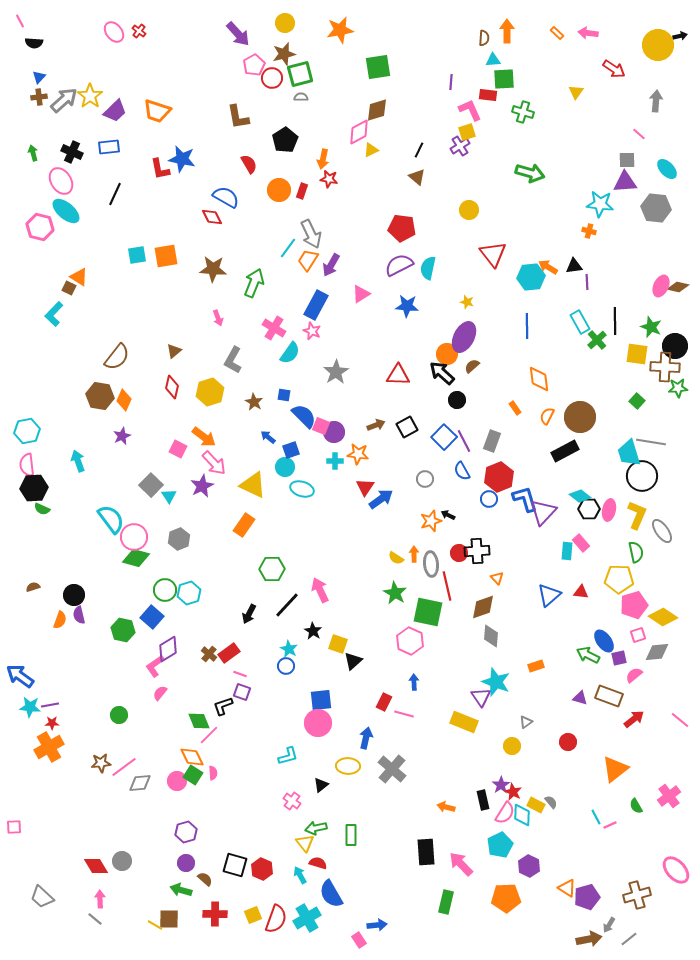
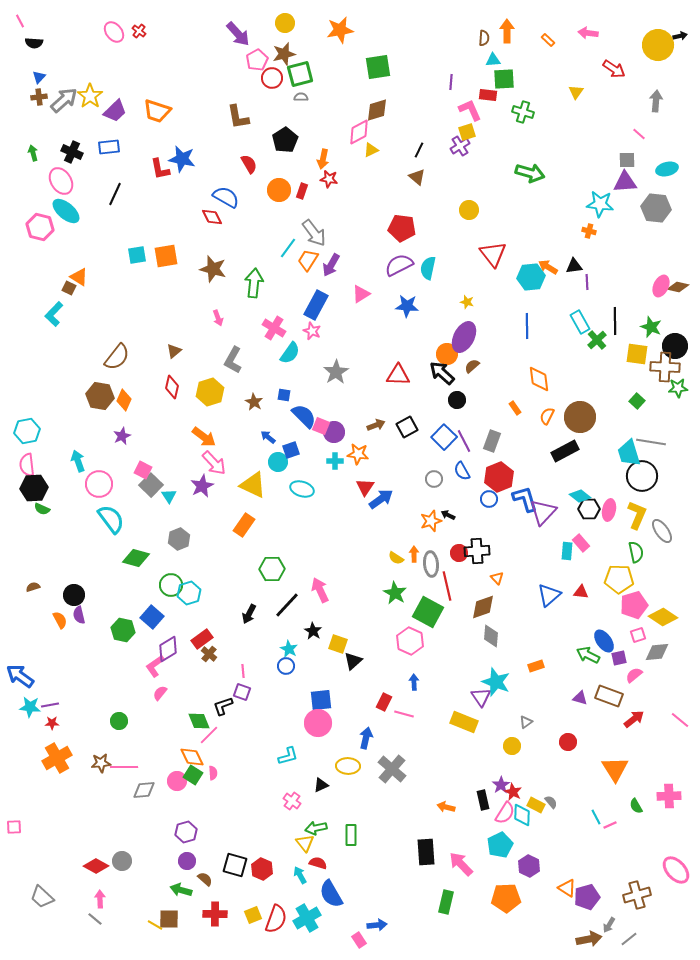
orange rectangle at (557, 33): moved 9 px left, 7 px down
pink pentagon at (254, 65): moved 3 px right, 5 px up
cyan ellipse at (667, 169): rotated 60 degrees counterclockwise
gray arrow at (311, 234): moved 3 px right, 1 px up; rotated 12 degrees counterclockwise
brown star at (213, 269): rotated 12 degrees clockwise
green arrow at (254, 283): rotated 16 degrees counterclockwise
pink square at (178, 449): moved 35 px left, 21 px down
cyan circle at (285, 467): moved 7 px left, 5 px up
gray circle at (425, 479): moved 9 px right
pink circle at (134, 537): moved 35 px left, 53 px up
green circle at (165, 590): moved 6 px right, 5 px up
green square at (428, 612): rotated 16 degrees clockwise
orange semicircle at (60, 620): rotated 48 degrees counterclockwise
red rectangle at (229, 653): moved 27 px left, 14 px up
pink line at (240, 674): moved 3 px right, 3 px up; rotated 64 degrees clockwise
green circle at (119, 715): moved 6 px down
orange cross at (49, 747): moved 8 px right, 11 px down
pink line at (124, 767): rotated 36 degrees clockwise
orange triangle at (615, 769): rotated 24 degrees counterclockwise
gray diamond at (140, 783): moved 4 px right, 7 px down
black triangle at (321, 785): rotated 14 degrees clockwise
pink cross at (669, 796): rotated 35 degrees clockwise
purple circle at (186, 863): moved 1 px right, 2 px up
red diamond at (96, 866): rotated 30 degrees counterclockwise
